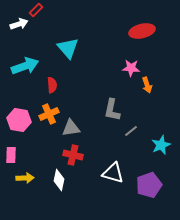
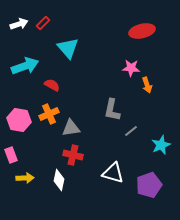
red rectangle: moved 7 px right, 13 px down
red semicircle: rotated 56 degrees counterclockwise
pink rectangle: rotated 21 degrees counterclockwise
